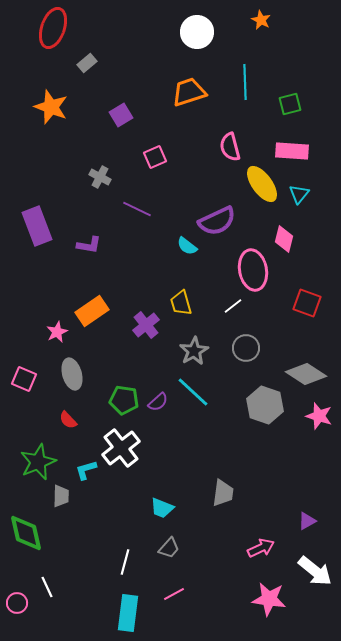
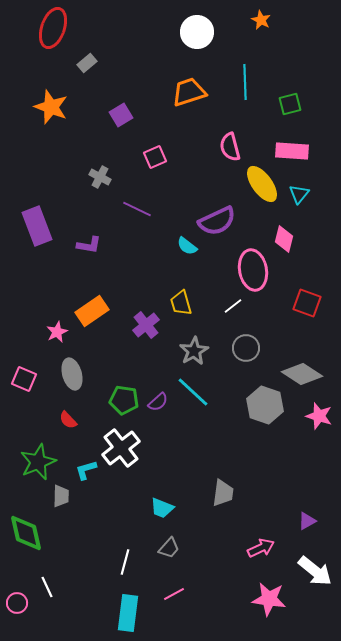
gray diamond at (306, 374): moved 4 px left
